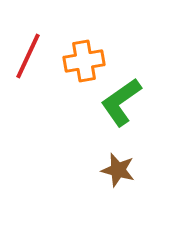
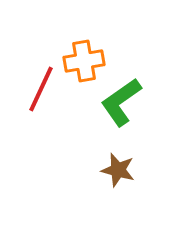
red line: moved 13 px right, 33 px down
